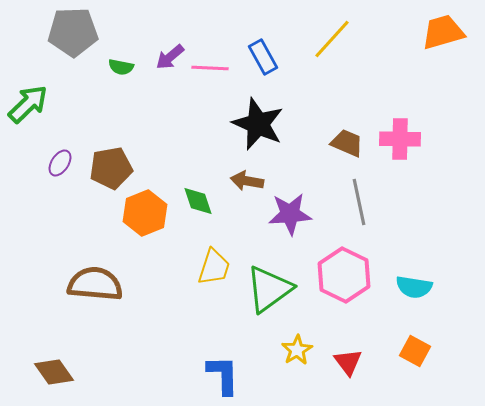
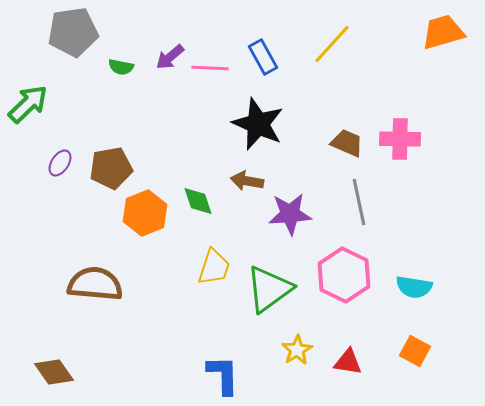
gray pentagon: rotated 6 degrees counterclockwise
yellow line: moved 5 px down
red triangle: rotated 44 degrees counterclockwise
